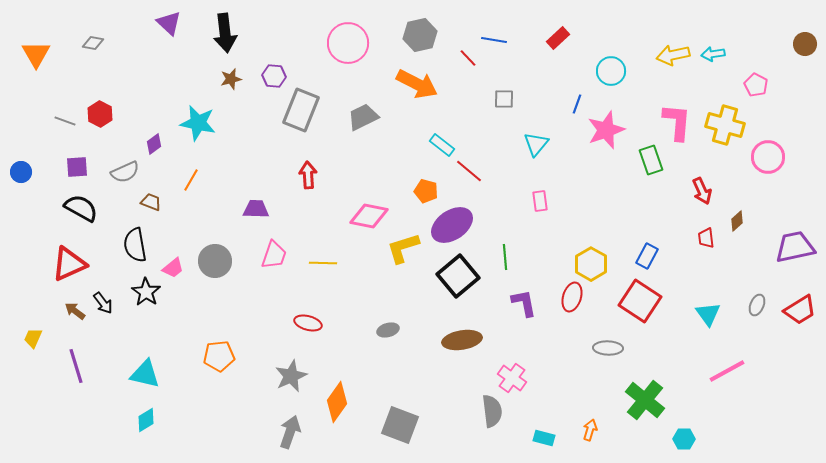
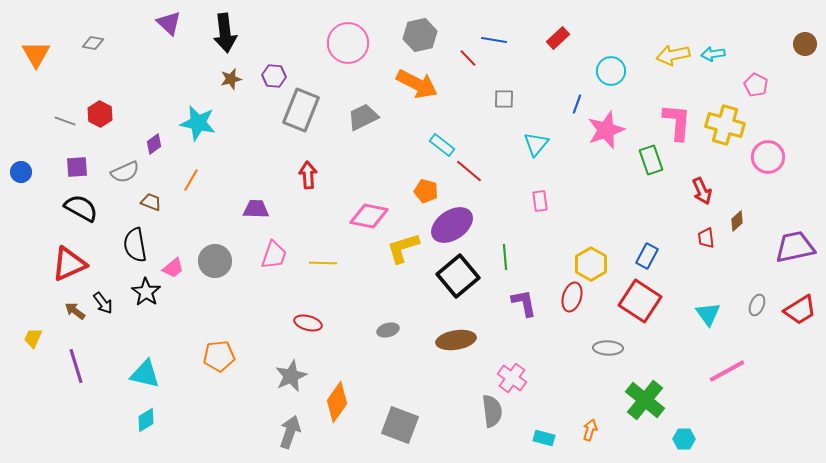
brown ellipse at (462, 340): moved 6 px left
